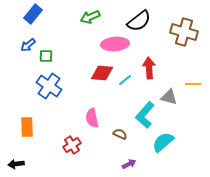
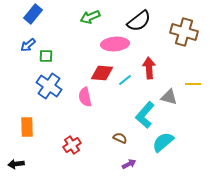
pink semicircle: moved 7 px left, 21 px up
brown semicircle: moved 4 px down
